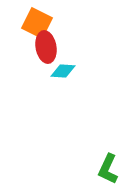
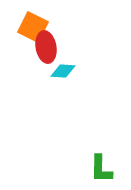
orange square: moved 4 px left, 4 px down
green L-shape: moved 7 px left; rotated 24 degrees counterclockwise
